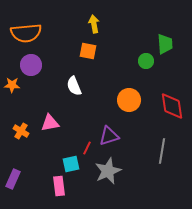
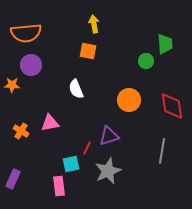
white semicircle: moved 2 px right, 3 px down
